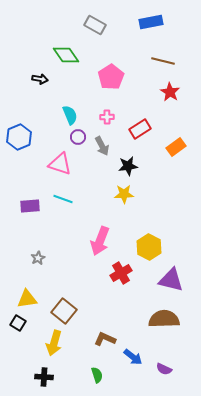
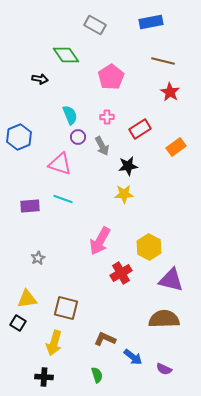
pink arrow: rotated 8 degrees clockwise
brown square: moved 2 px right, 3 px up; rotated 25 degrees counterclockwise
